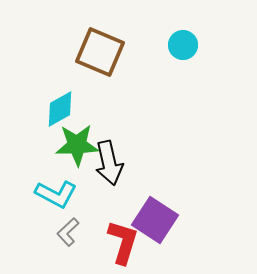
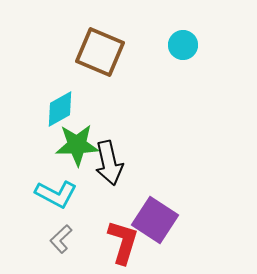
gray L-shape: moved 7 px left, 7 px down
